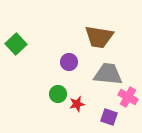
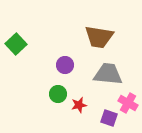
purple circle: moved 4 px left, 3 px down
pink cross: moved 6 px down
red star: moved 2 px right, 1 px down
purple square: moved 1 px down
